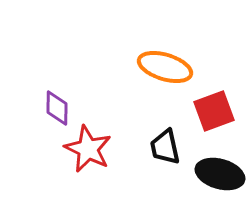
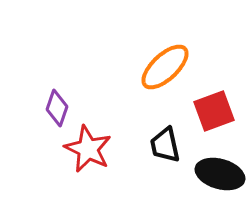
orange ellipse: rotated 60 degrees counterclockwise
purple diamond: rotated 18 degrees clockwise
black trapezoid: moved 2 px up
